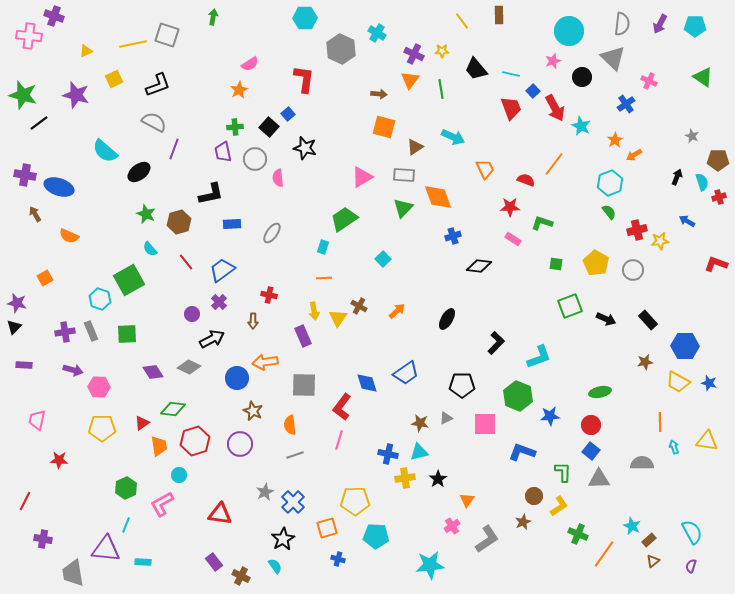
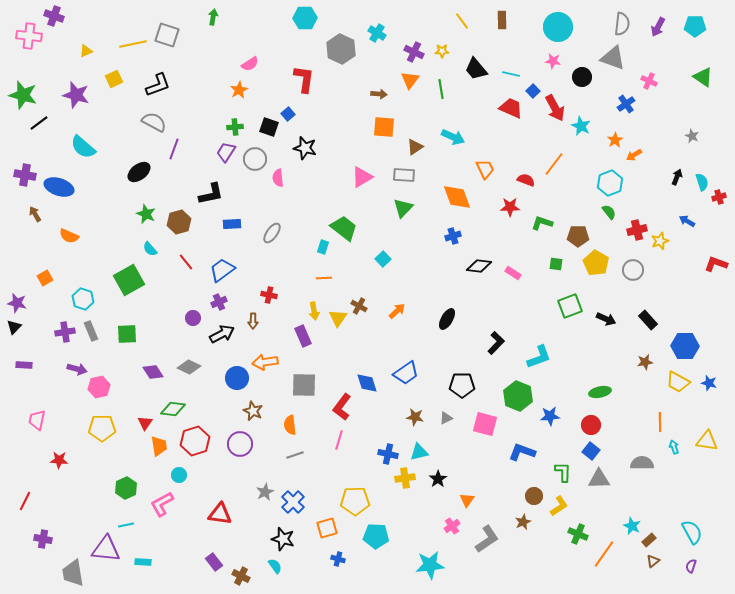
brown rectangle at (499, 15): moved 3 px right, 5 px down
purple arrow at (660, 24): moved 2 px left, 3 px down
cyan circle at (569, 31): moved 11 px left, 4 px up
purple cross at (414, 54): moved 2 px up
gray triangle at (613, 58): rotated 24 degrees counterclockwise
pink star at (553, 61): rotated 28 degrees clockwise
red trapezoid at (511, 108): rotated 45 degrees counterclockwise
black square at (269, 127): rotated 24 degrees counterclockwise
orange square at (384, 127): rotated 10 degrees counterclockwise
cyan semicircle at (105, 151): moved 22 px left, 4 px up
purple trapezoid at (223, 152): moved 3 px right; rotated 45 degrees clockwise
brown pentagon at (718, 160): moved 140 px left, 76 px down
orange diamond at (438, 197): moved 19 px right
green trapezoid at (344, 219): moved 9 px down; rotated 72 degrees clockwise
pink rectangle at (513, 239): moved 34 px down
yellow star at (660, 241): rotated 12 degrees counterclockwise
cyan hexagon at (100, 299): moved 17 px left
purple cross at (219, 302): rotated 21 degrees clockwise
purple circle at (192, 314): moved 1 px right, 4 px down
black arrow at (212, 339): moved 10 px right, 5 px up
purple arrow at (73, 370): moved 4 px right, 1 px up
pink hexagon at (99, 387): rotated 15 degrees counterclockwise
red triangle at (142, 423): moved 3 px right; rotated 21 degrees counterclockwise
brown star at (420, 423): moved 5 px left, 6 px up
pink square at (485, 424): rotated 15 degrees clockwise
cyan line at (126, 525): rotated 56 degrees clockwise
black star at (283, 539): rotated 25 degrees counterclockwise
